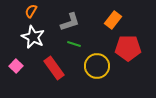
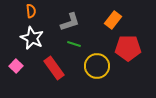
orange semicircle: rotated 144 degrees clockwise
white star: moved 1 px left, 1 px down
